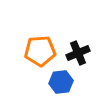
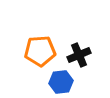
black cross: moved 1 px right, 2 px down
